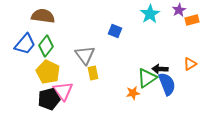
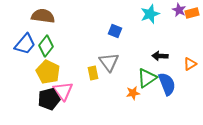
purple star: rotated 16 degrees counterclockwise
cyan star: rotated 12 degrees clockwise
orange rectangle: moved 7 px up
gray triangle: moved 24 px right, 7 px down
black arrow: moved 13 px up
